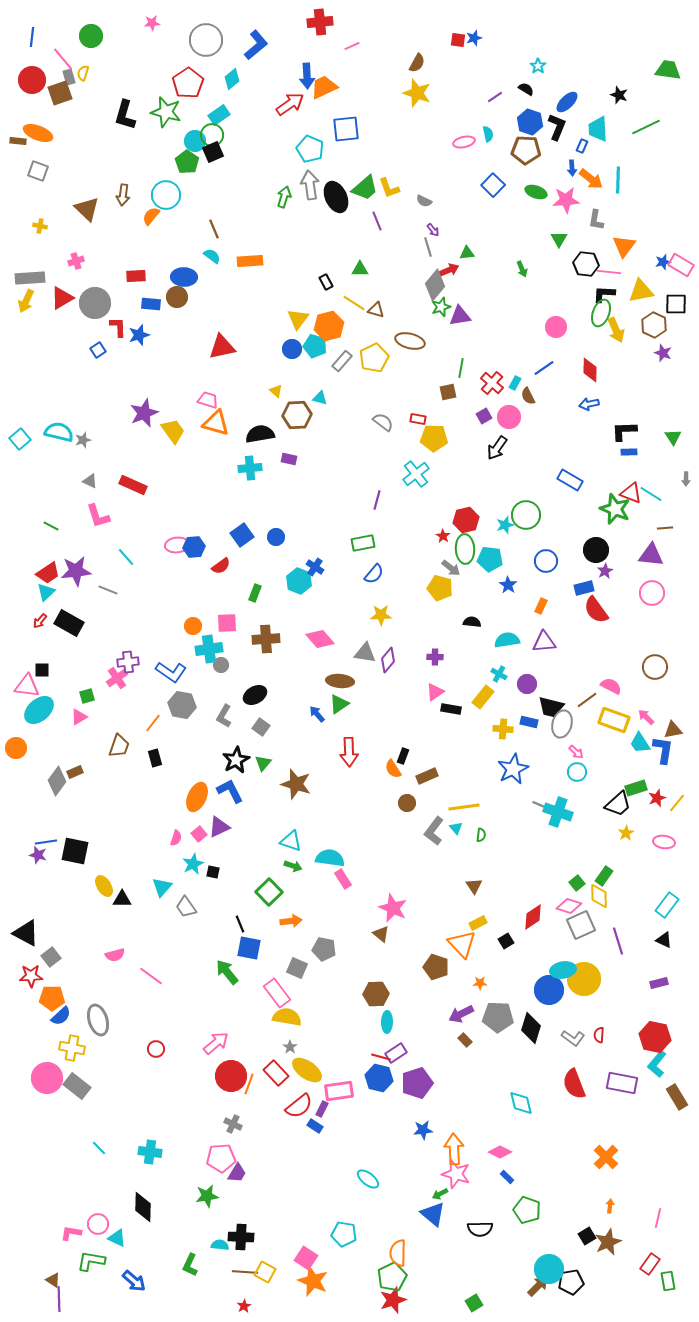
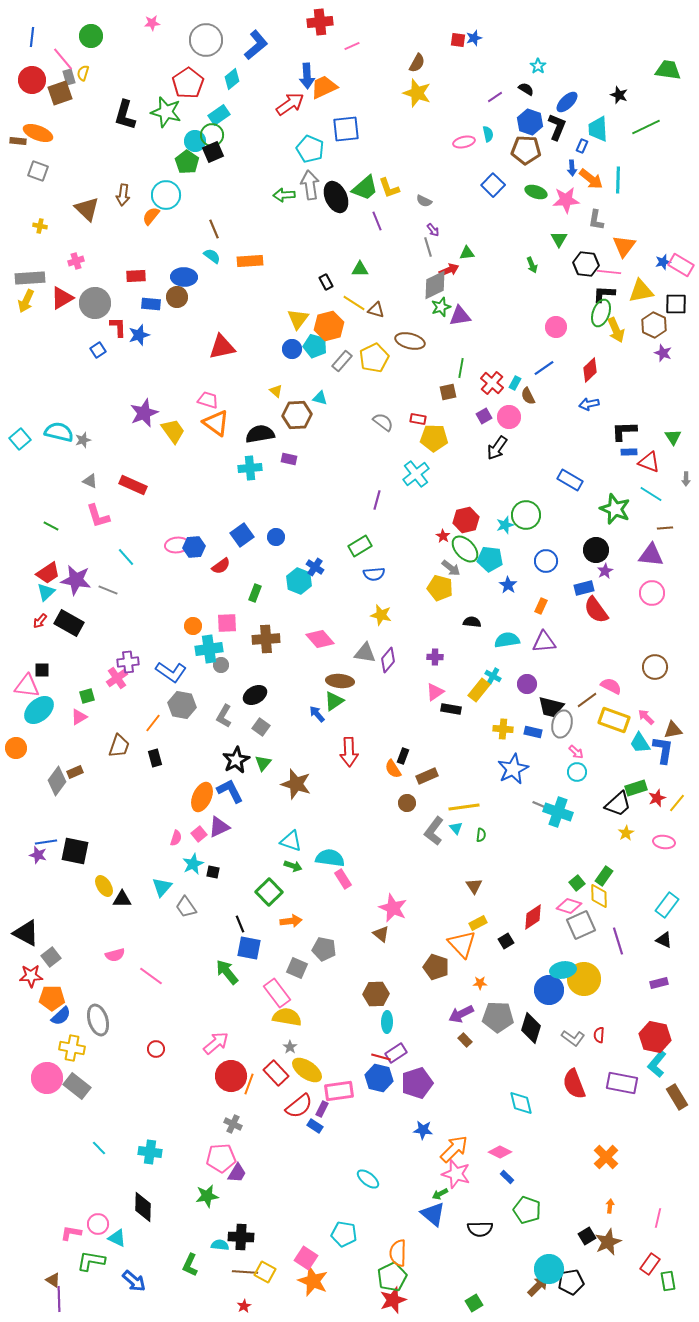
green arrow at (284, 197): moved 2 px up; rotated 110 degrees counterclockwise
green arrow at (522, 269): moved 10 px right, 4 px up
gray diamond at (435, 285): rotated 24 degrees clockwise
red diamond at (590, 370): rotated 45 degrees clockwise
orange triangle at (216, 423): rotated 20 degrees clockwise
red triangle at (631, 493): moved 18 px right, 31 px up
green rectangle at (363, 543): moved 3 px left, 3 px down; rotated 20 degrees counterclockwise
green ellipse at (465, 549): rotated 40 degrees counterclockwise
purple star at (76, 571): moved 9 px down; rotated 16 degrees clockwise
blue semicircle at (374, 574): rotated 45 degrees clockwise
yellow star at (381, 615): rotated 15 degrees clockwise
cyan cross at (499, 674): moved 6 px left, 2 px down
yellow rectangle at (483, 697): moved 4 px left, 7 px up
green triangle at (339, 704): moved 5 px left, 3 px up
blue rectangle at (529, 722): moved 4 px right, 10 px down
orange ellipse at (197, 797): moved 5 px right
blue star at (423, 1130): rotated 12 degrees clockwise
orange arrow at (454, 1149): rotated 48 degrees clockwise
